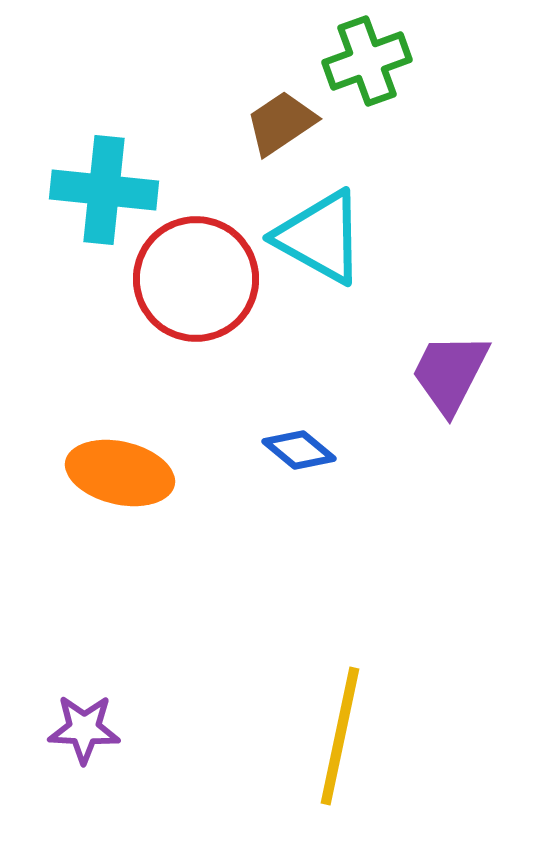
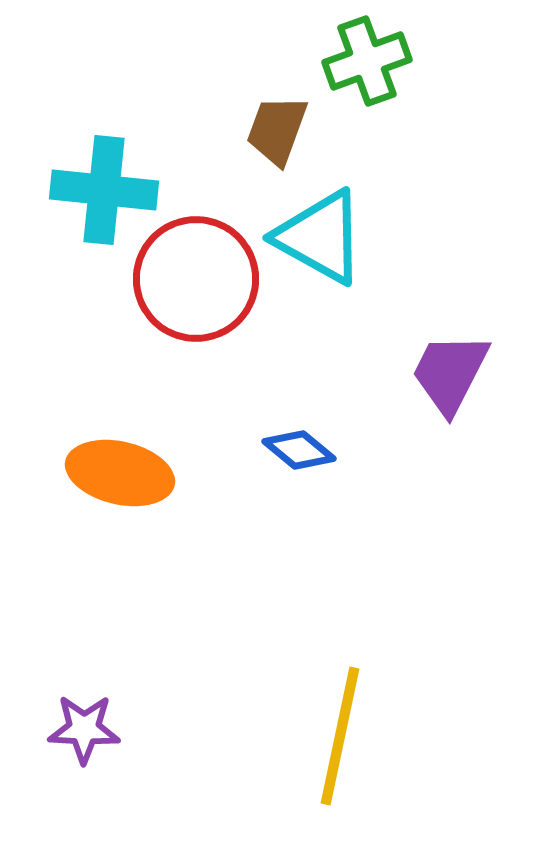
brown trapezoid: moved 4 px left, 7 px down; rotated 36 degrees counterclockwise
